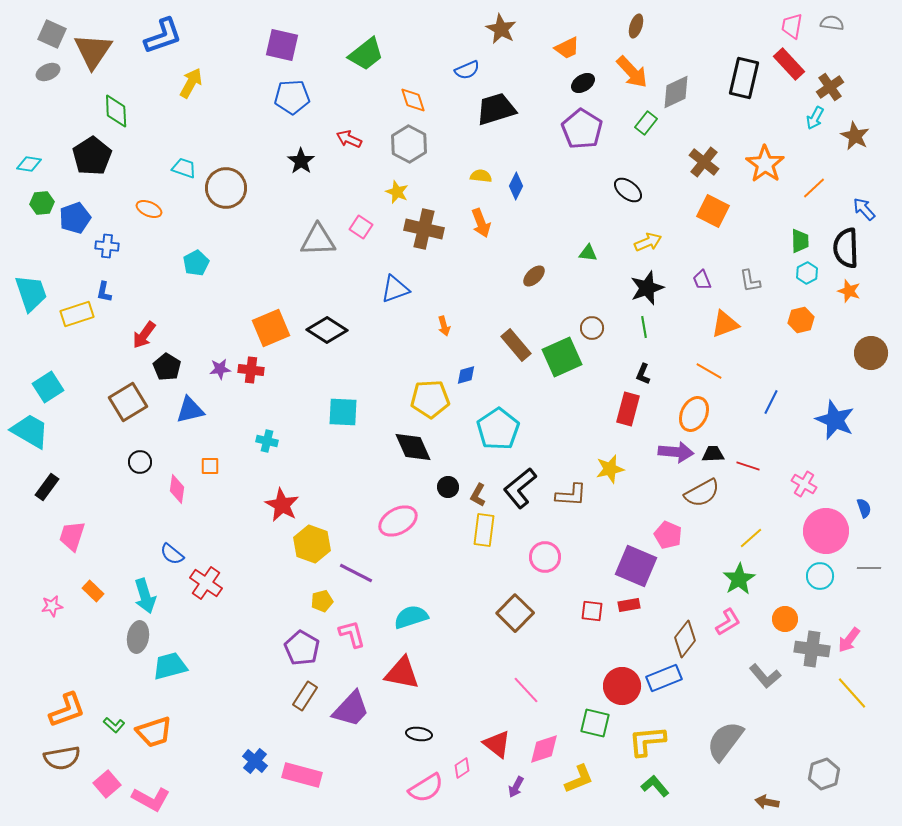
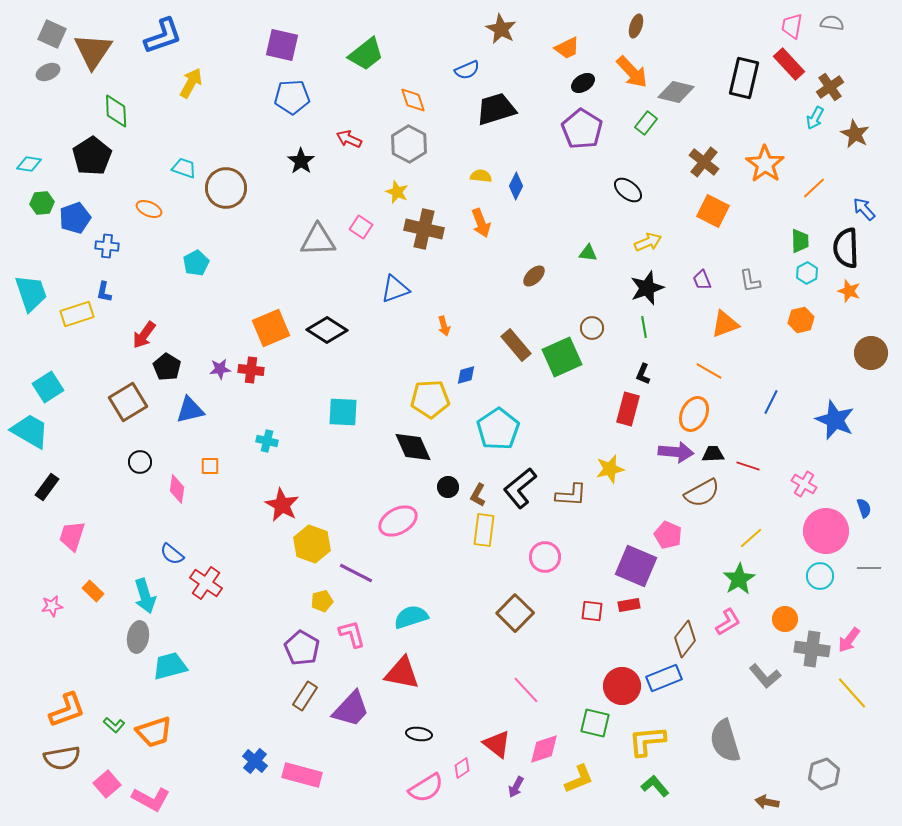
gray diamond at (676, 92): rotated 39 degrees clockwise
brown star at (855, 136): moved 2 px up
gray semicircle at (725, 741): rotated 54 degrees counterclockwise
